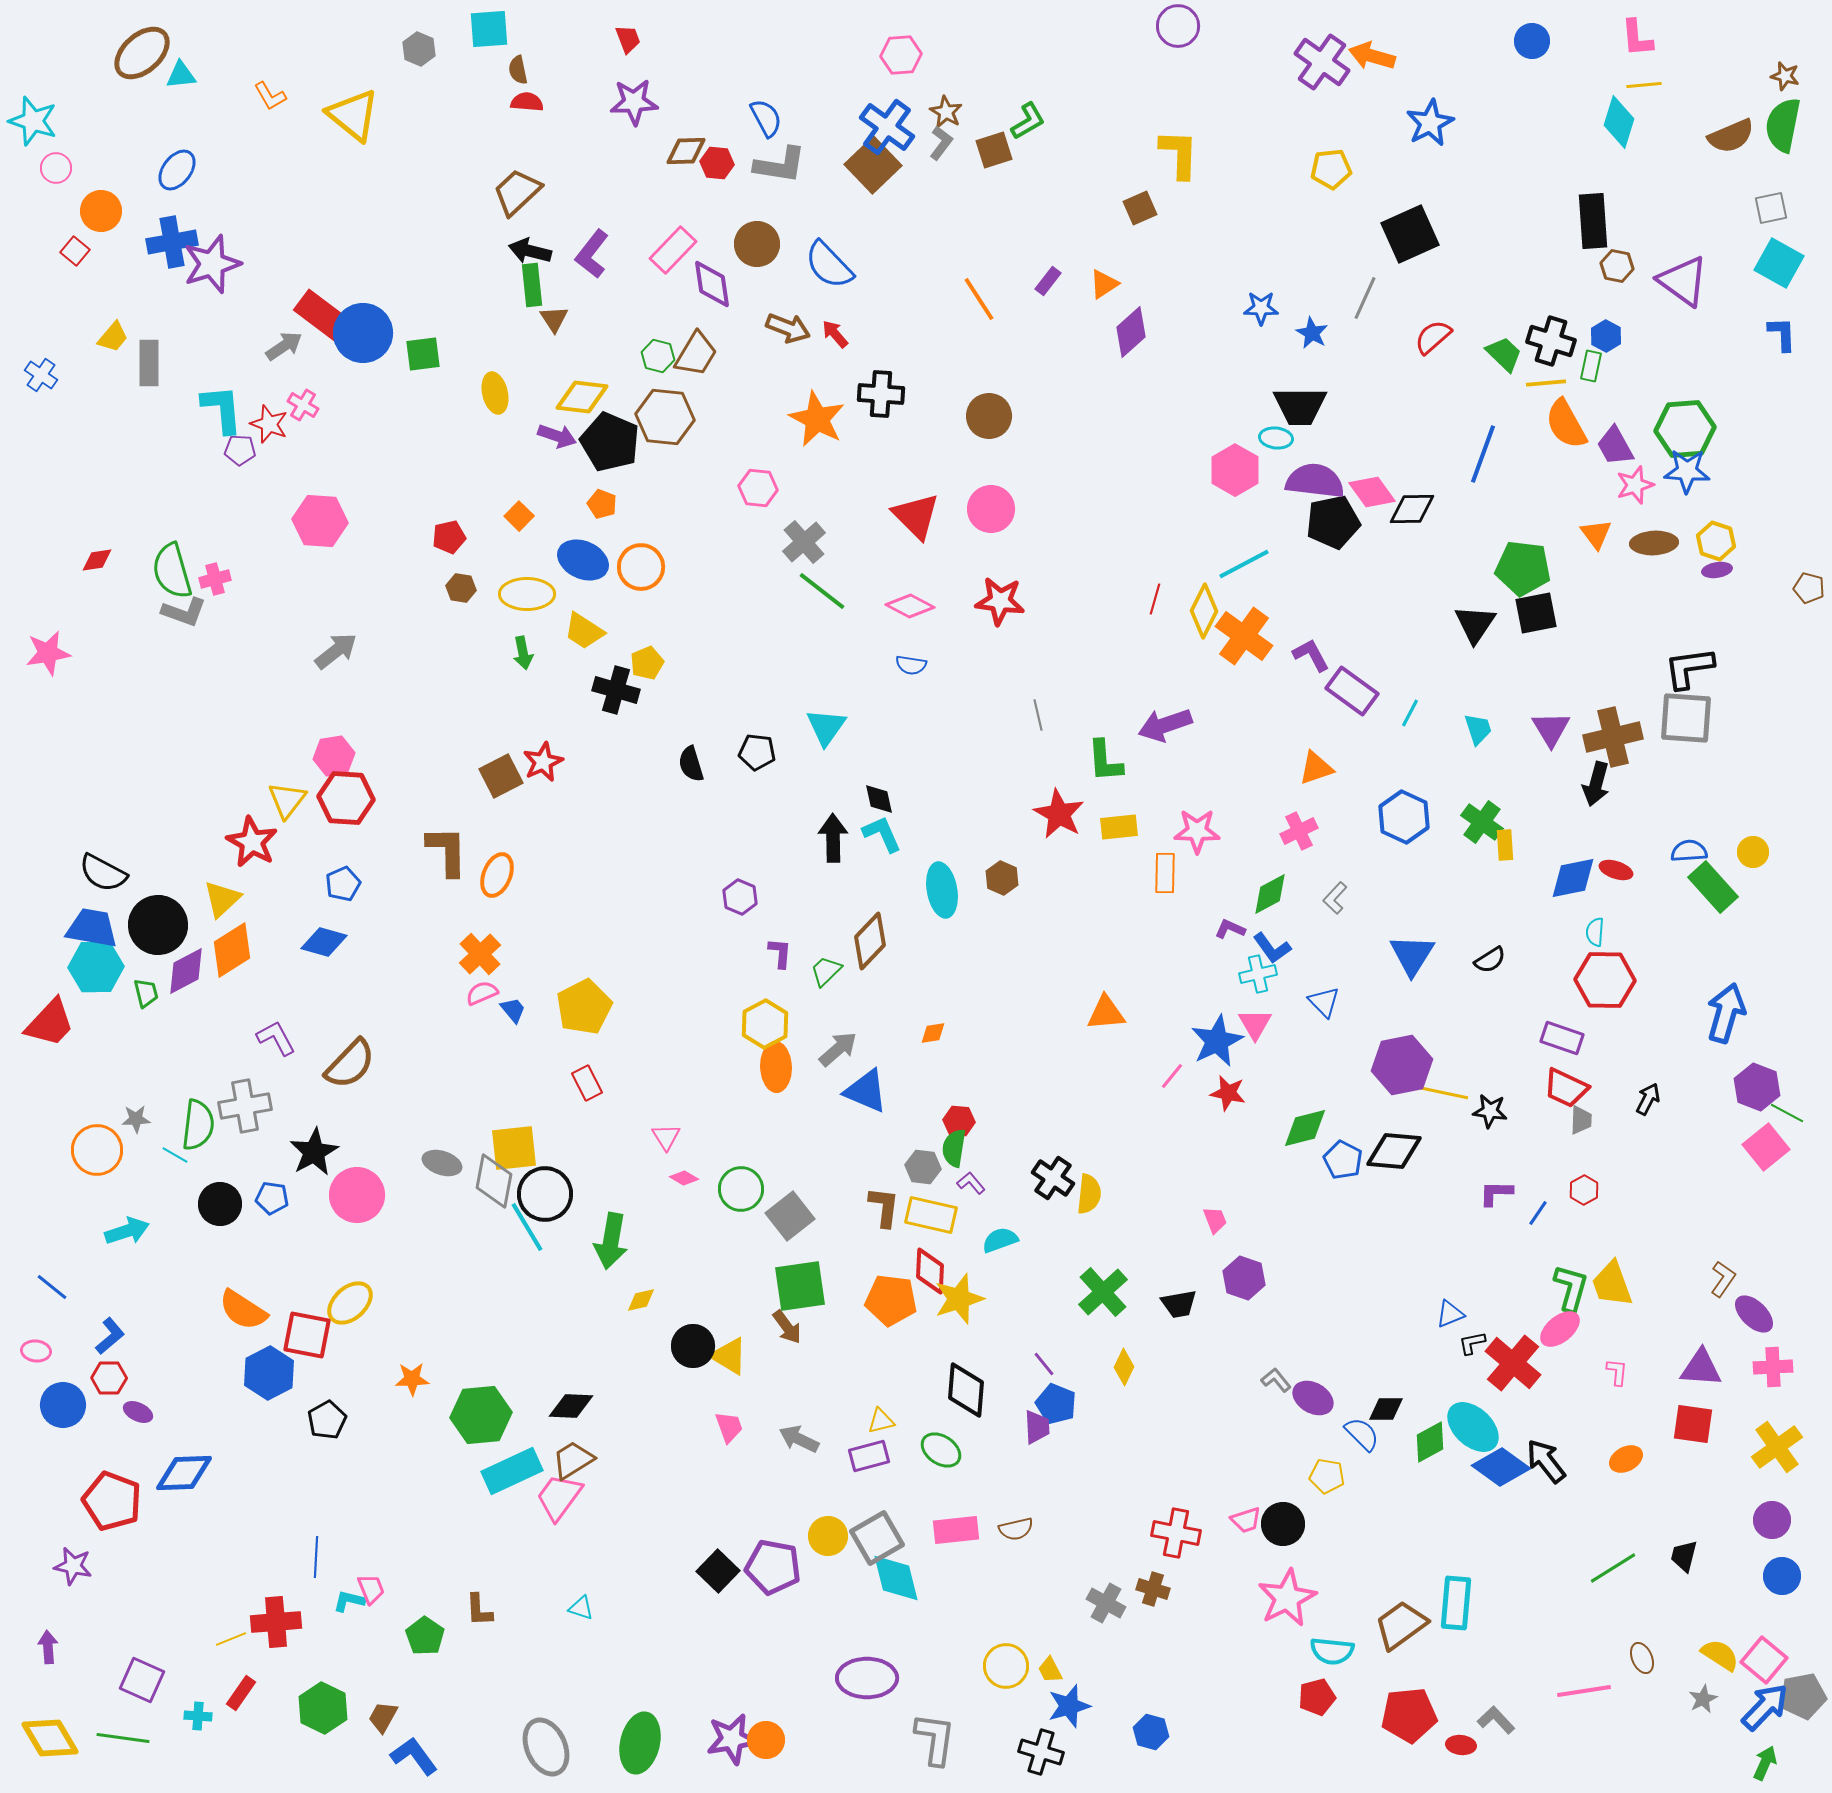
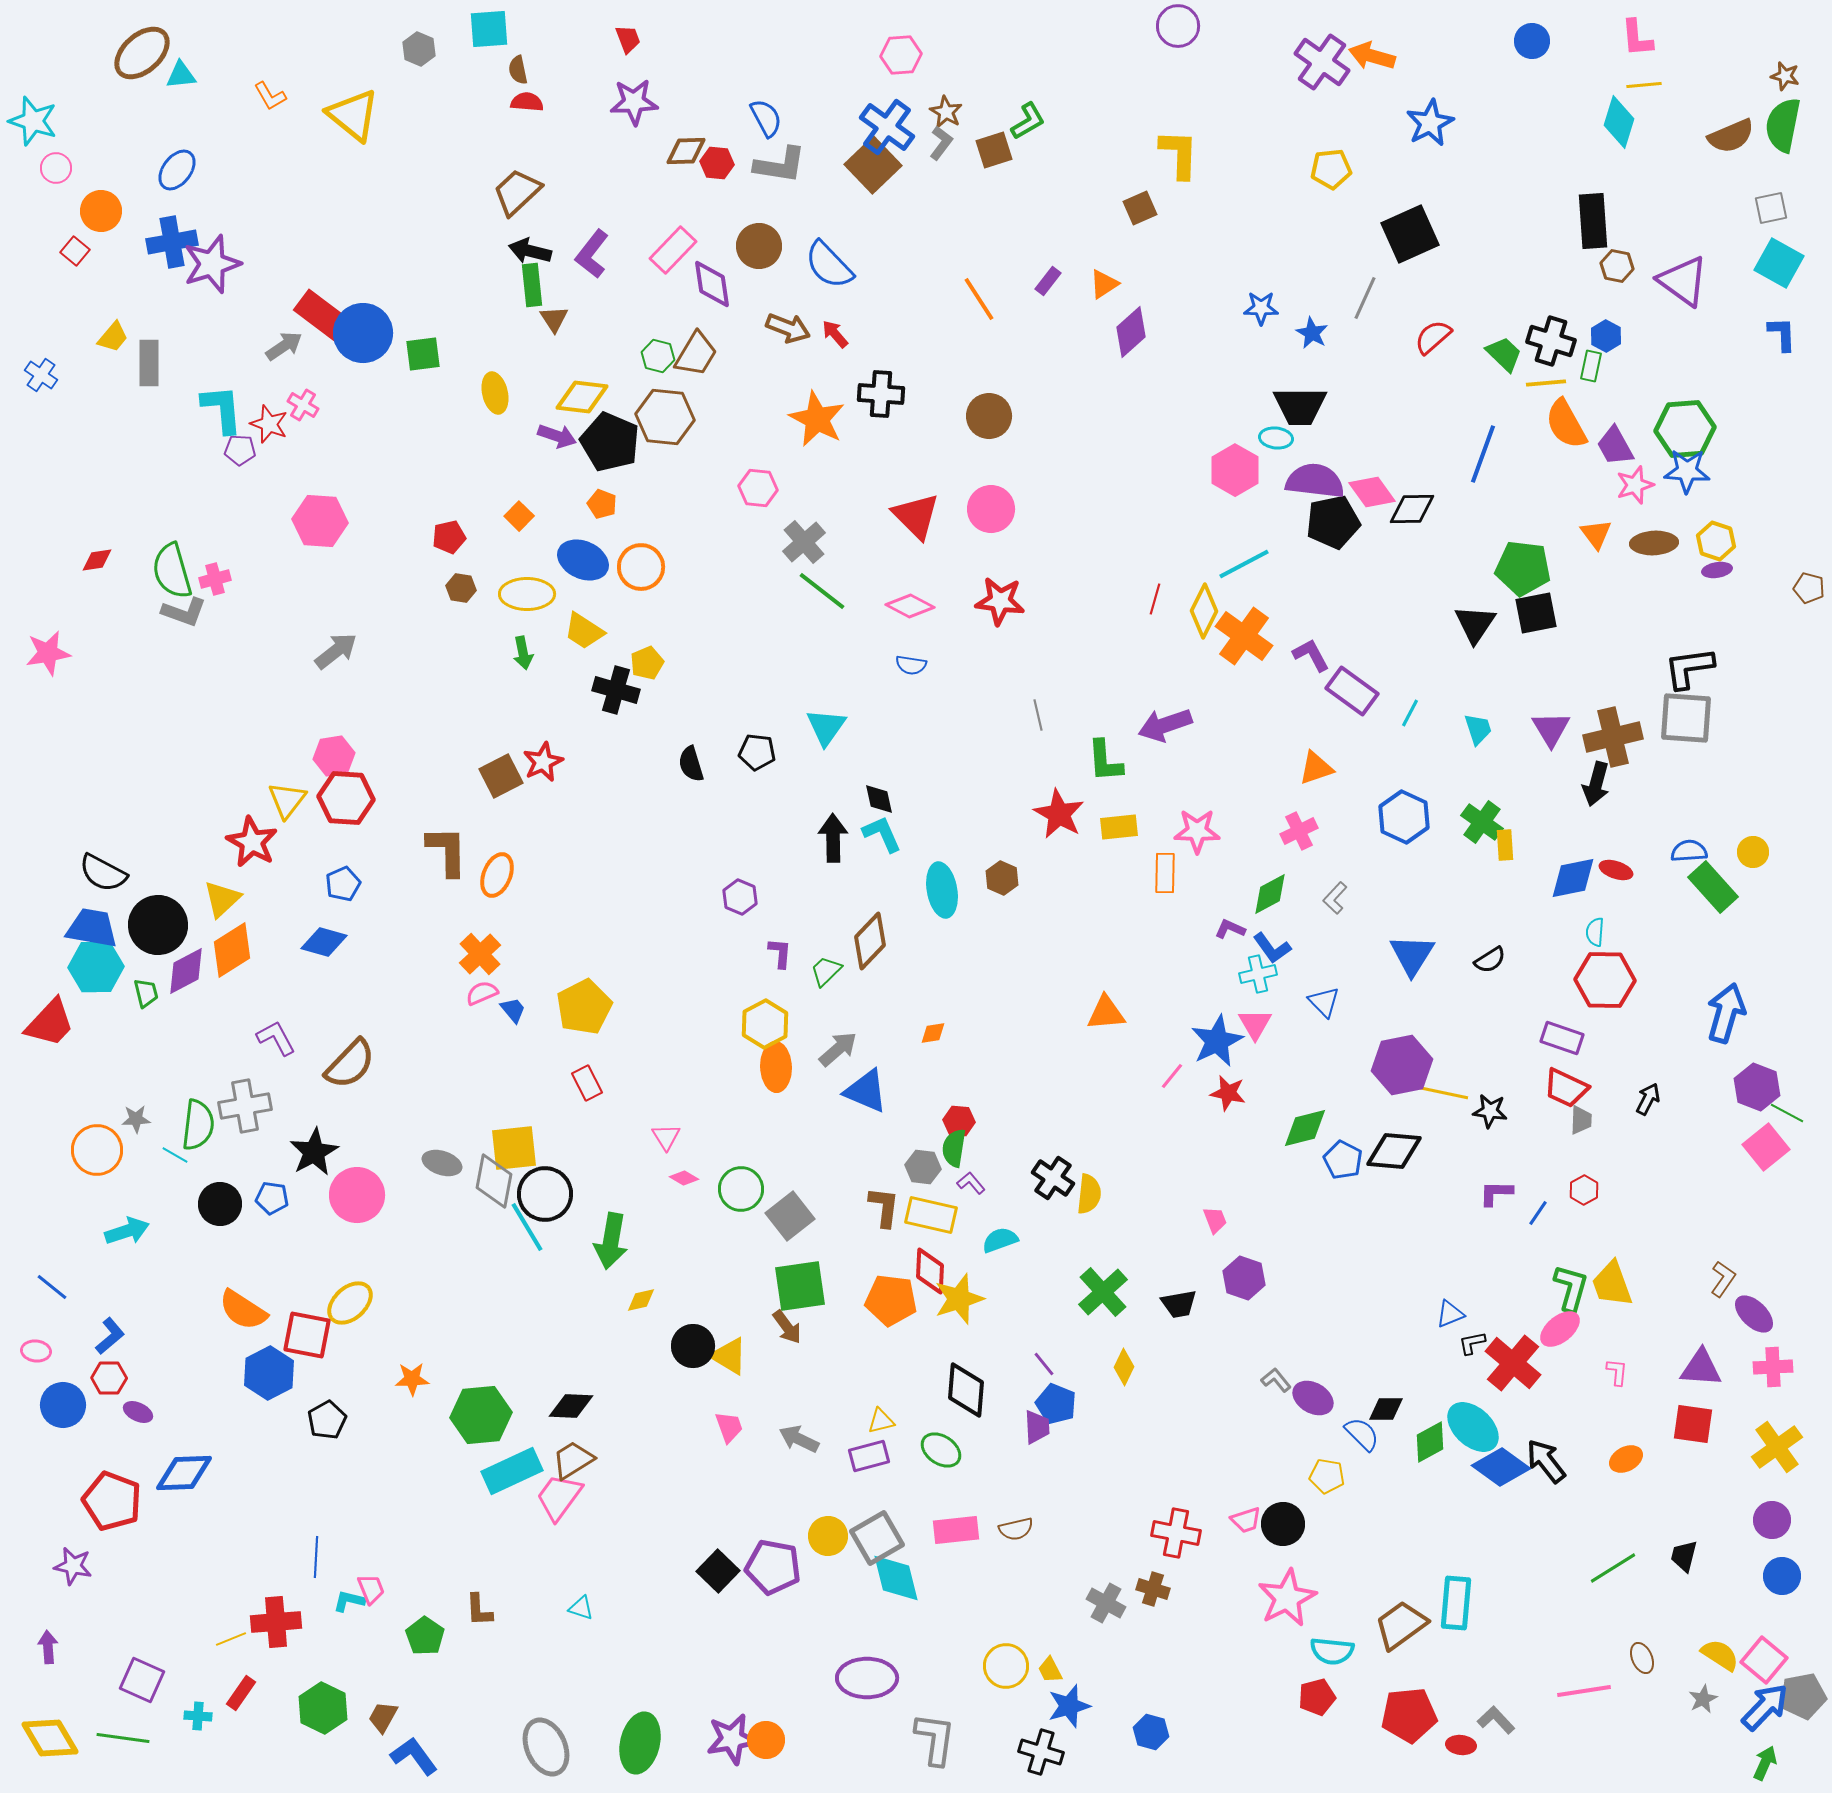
brown circle at (757, 244): moved 2 px right, 2 px down
